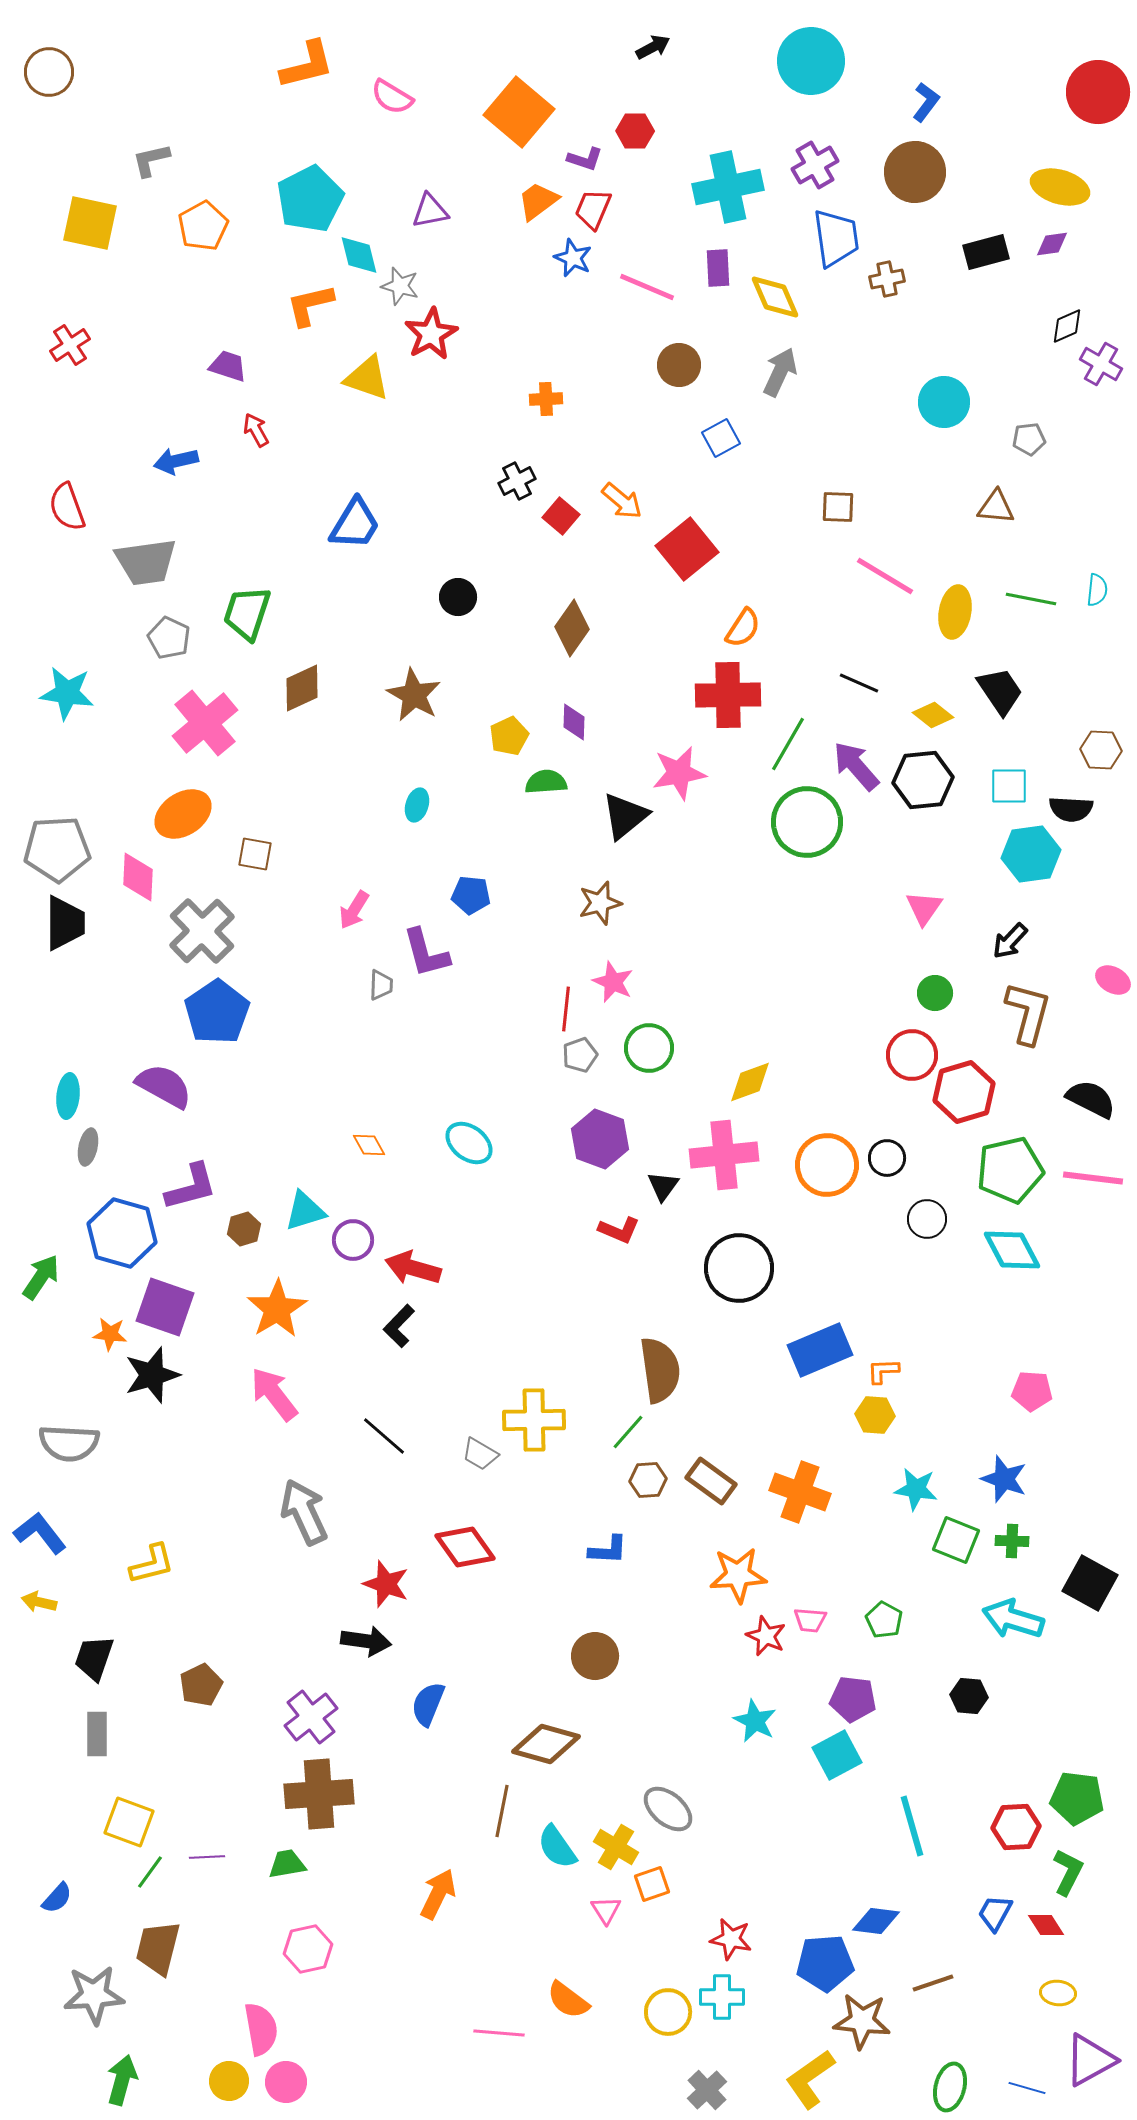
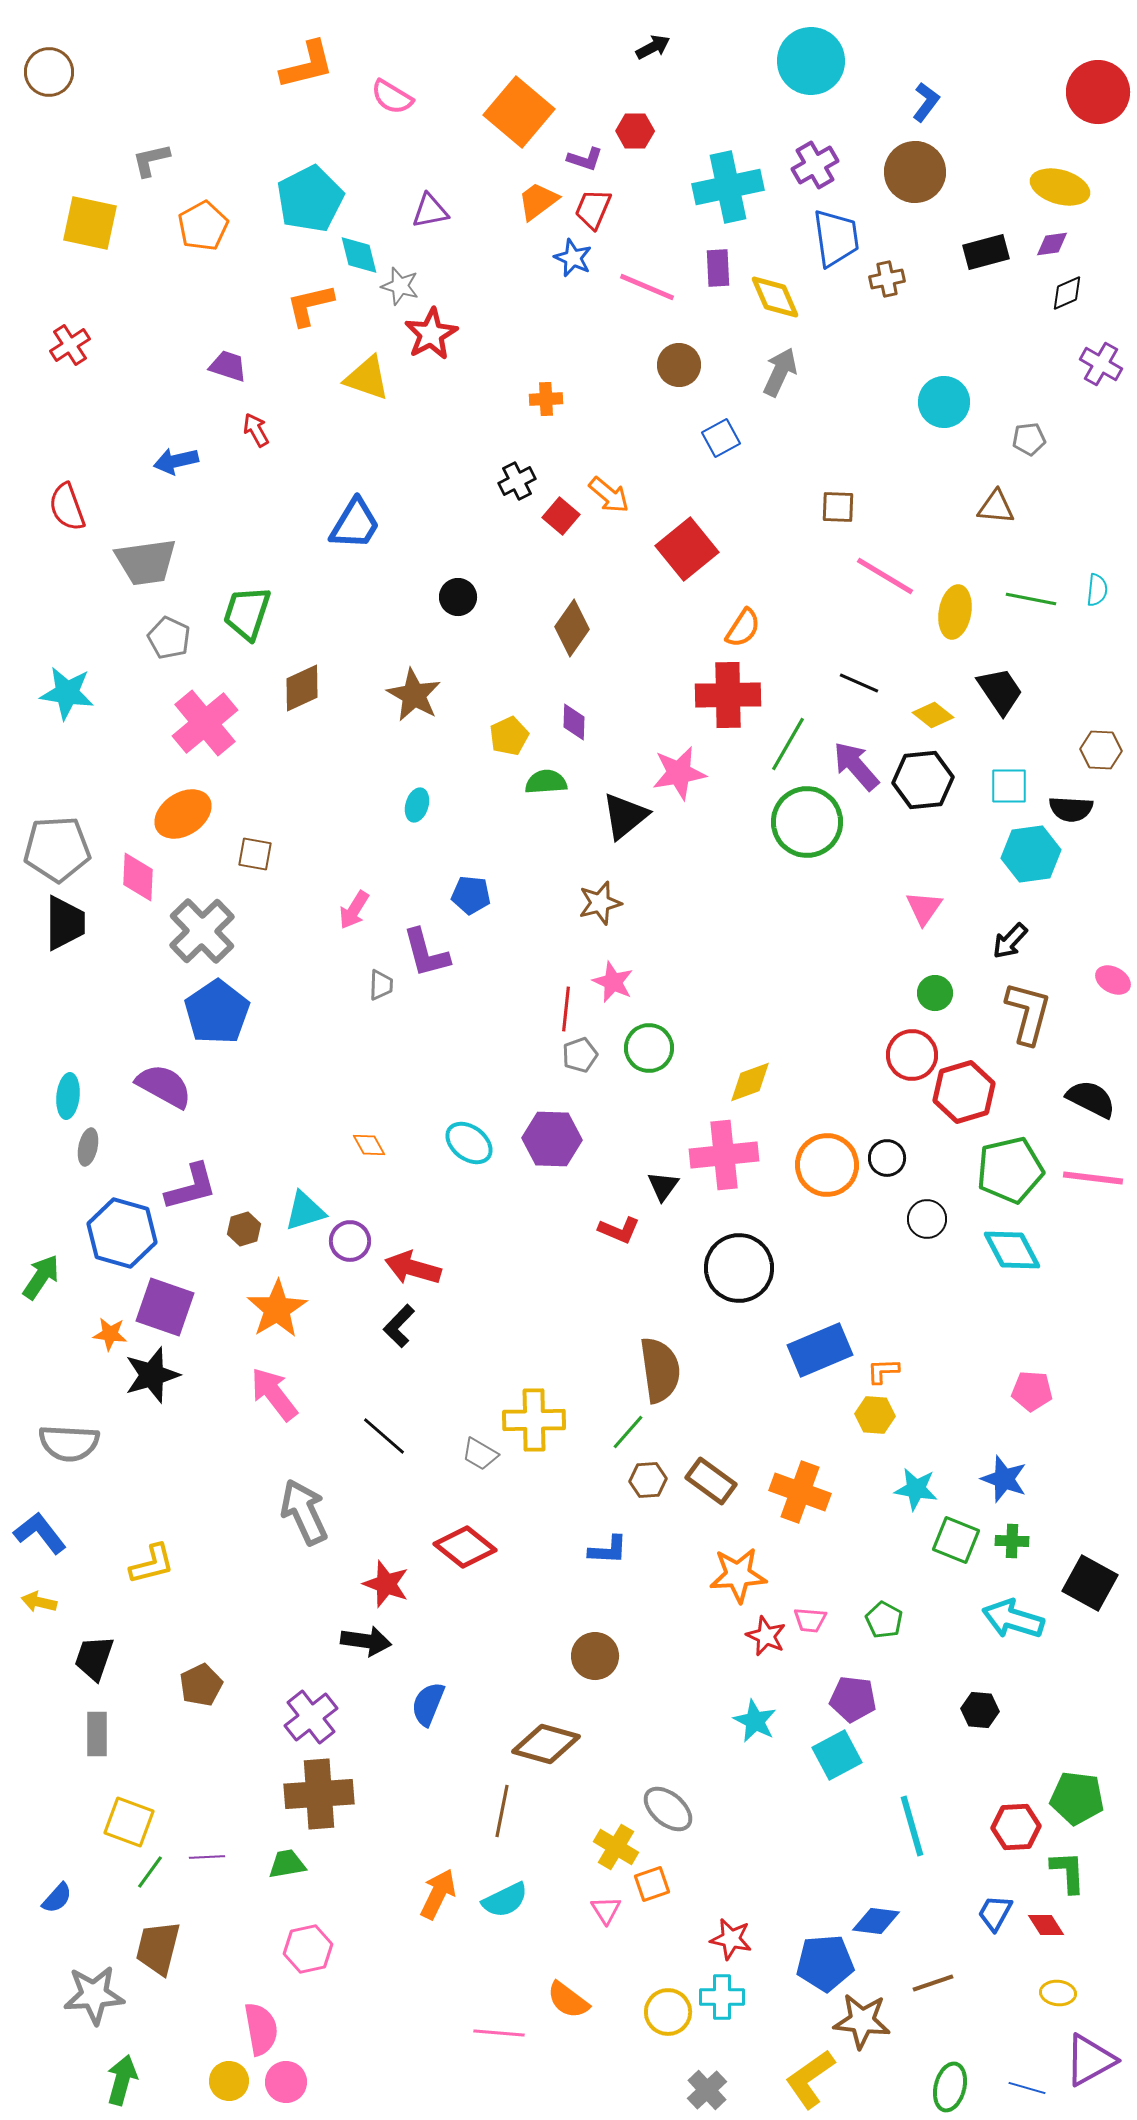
black diamond at (1067, 326): moved 33 px up
orange arrow at (622, 501): moved 13 px left, 6 px up
purple hexagon at (600, 1139): moved 48 px left; rotated 18 degrees counterclockwise
purple circle at (353, 1240): moved 3 px left, 1 px down
red diamond at (465, 1547): rotated 16 degrees counterclockwise
black hexagon at (969, 1696): moved 11 px right, 14 px down
cyan semicircle at (557, 1847): moved 52 px left, 53 px down; rotated 81 degrees counterclockwise
green L-shape at (1068, 1872): rotated 30 degrees counterclockwise
